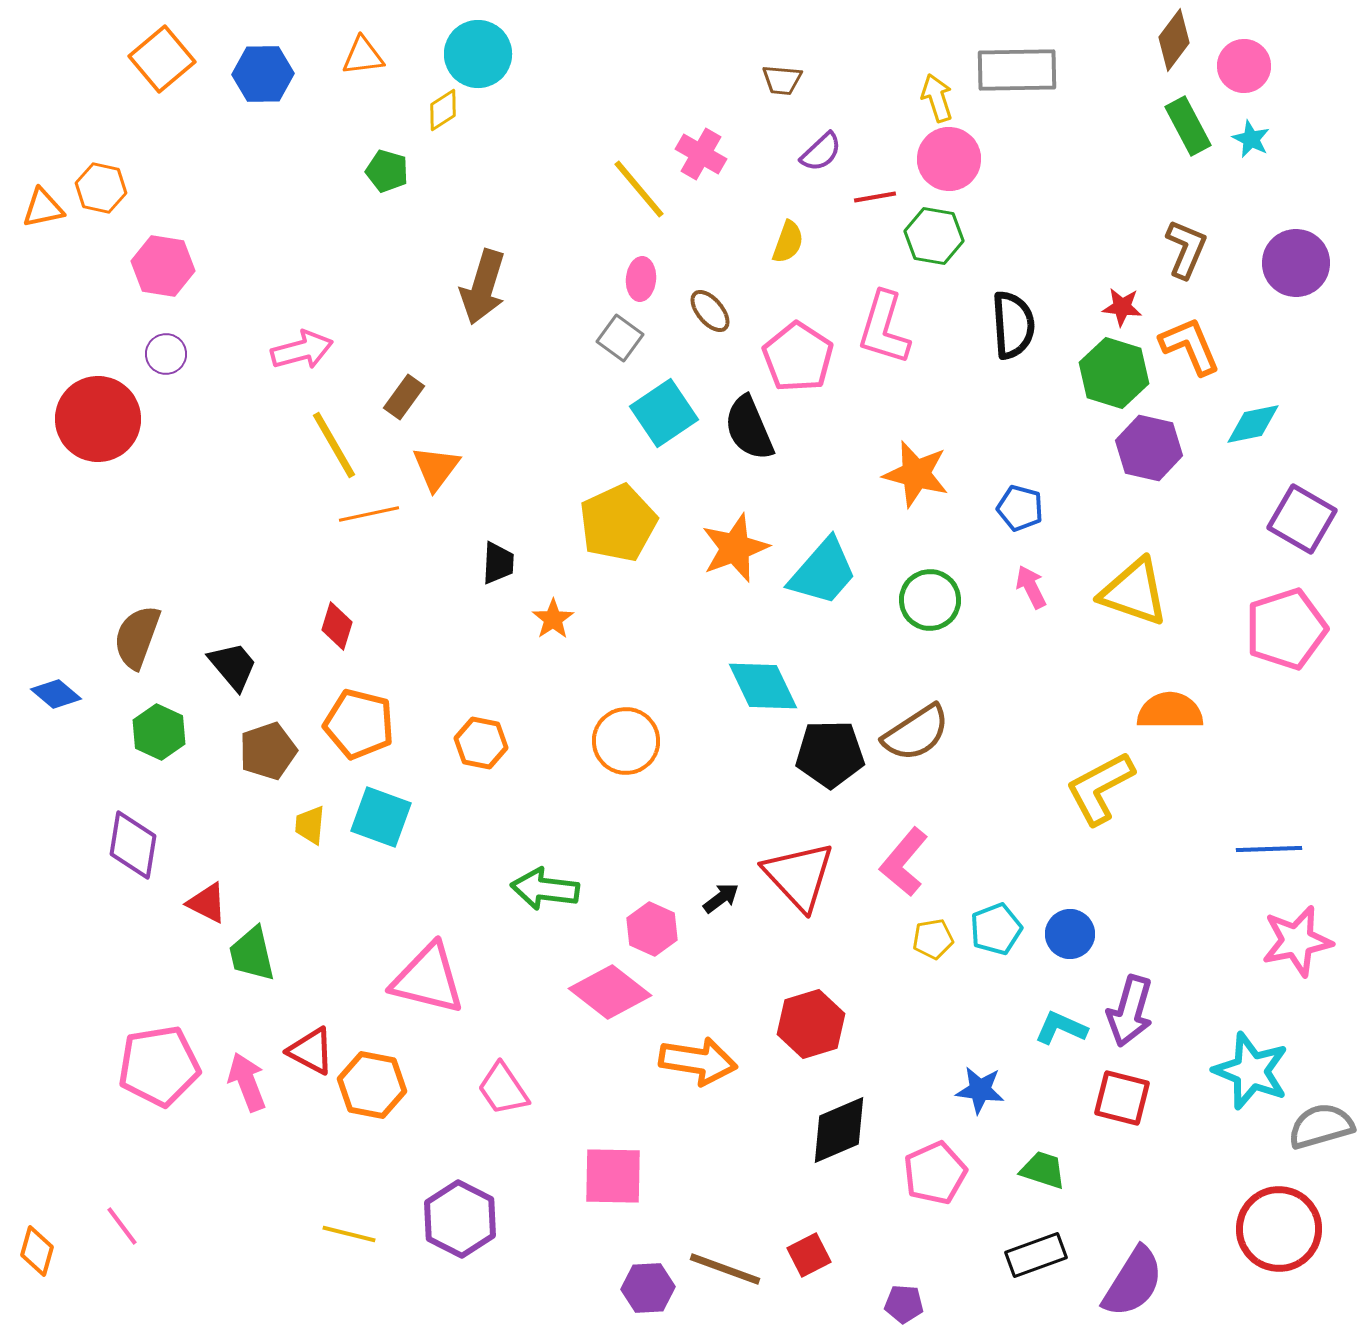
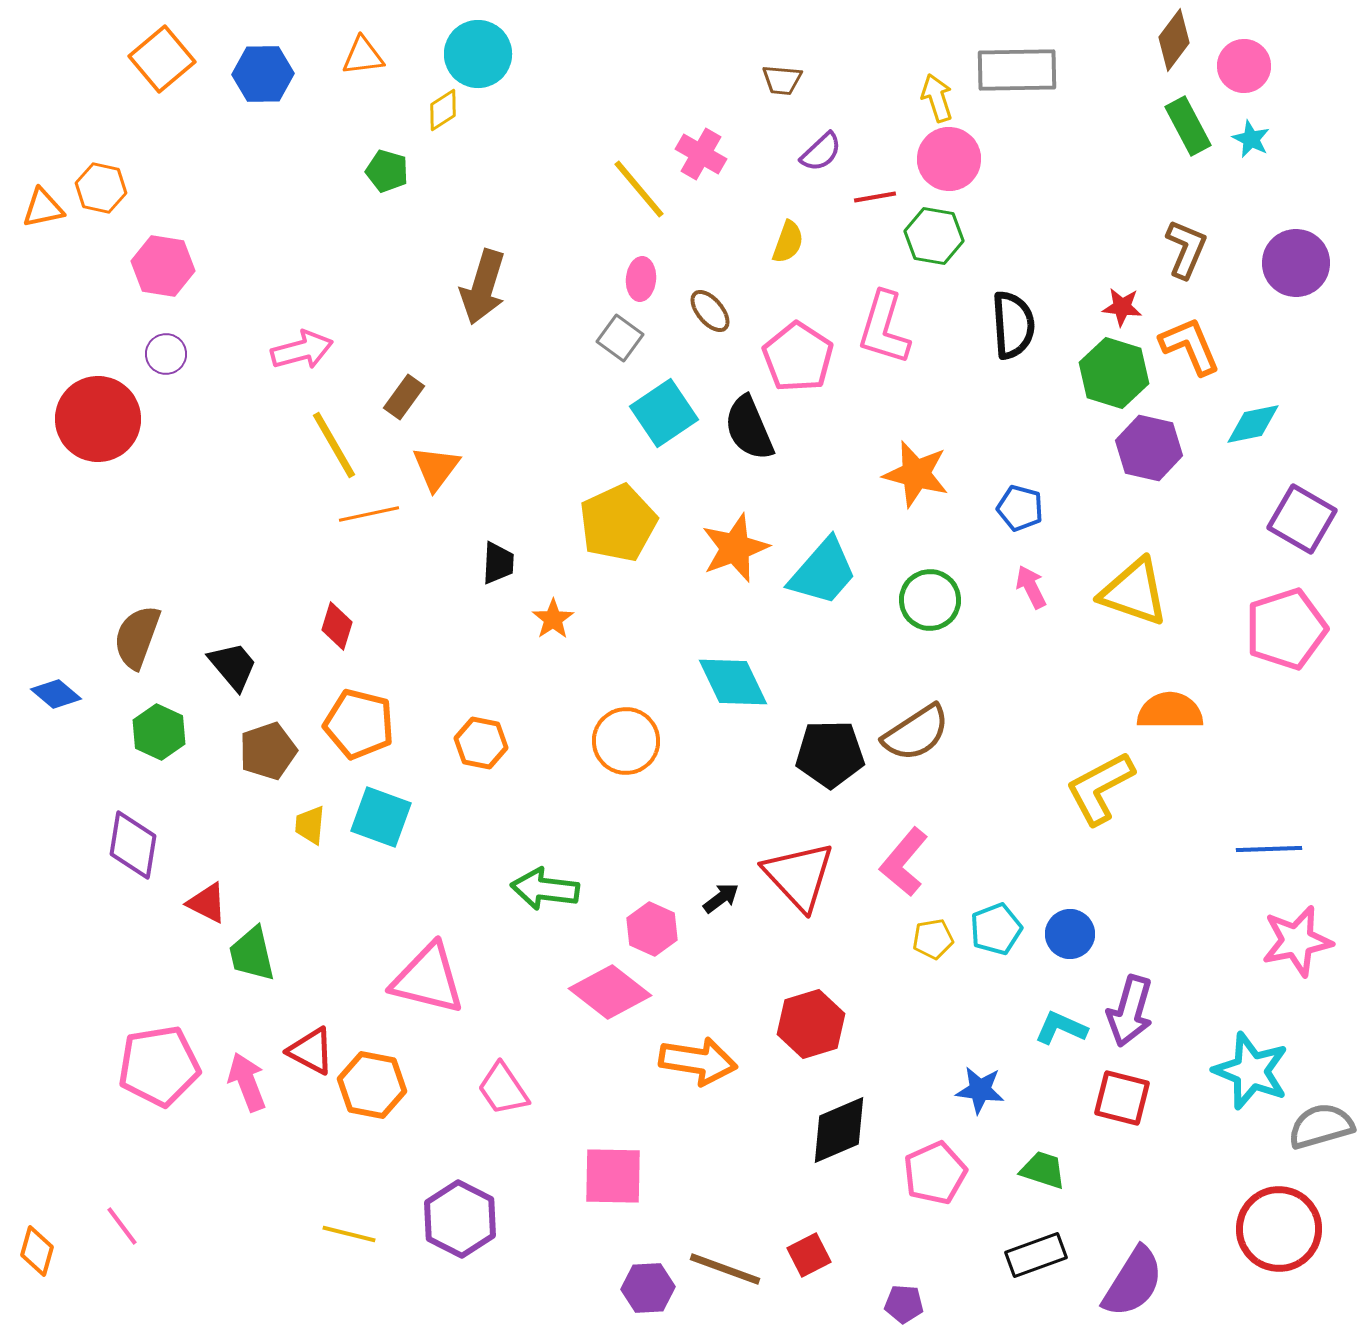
cyan diamond at (763, 686): moved 30 px left, 4 px up
